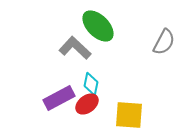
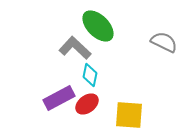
gray semicircle: rotated 92 degrees counterclockwise
cyan diamond: moved 1 px left, 9 px up
